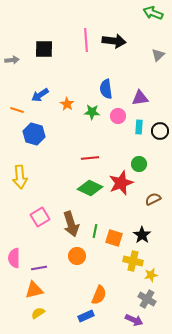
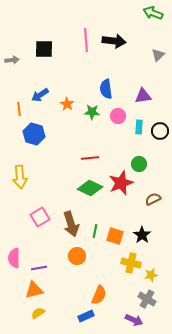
purple triangle: moved 3 px right, 2 px up
orange line: moved 2 px right, 1 px up; rotated 64 degrees clockwise
orange square: moved 1 px right, 2 px up
yellow cross: moved 2 px left, 2 px down
